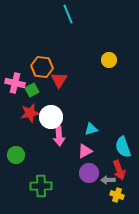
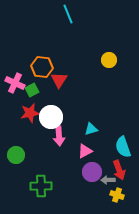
pink cross: rotated 12 degrees clockwise
purple circle: moved 3 px right, 1 px up
